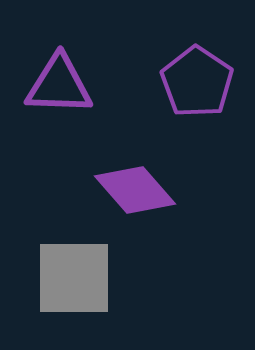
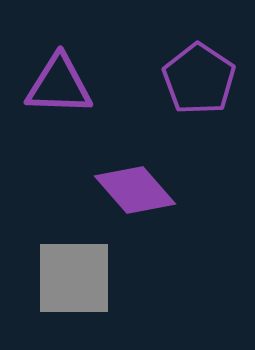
purple pentagon: moved 2 px right, 3 px up
